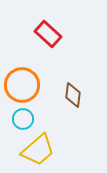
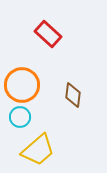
cyan circle: moved 3 px left, 2 px up
